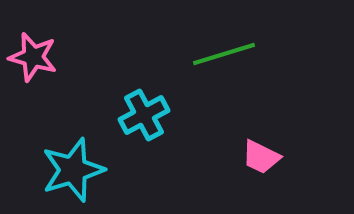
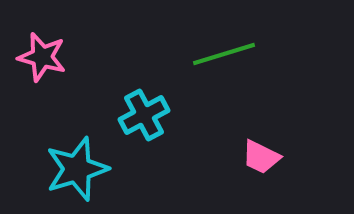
pink star: moved 9 px right
cyan star: moved 4 px right, 1 px up
